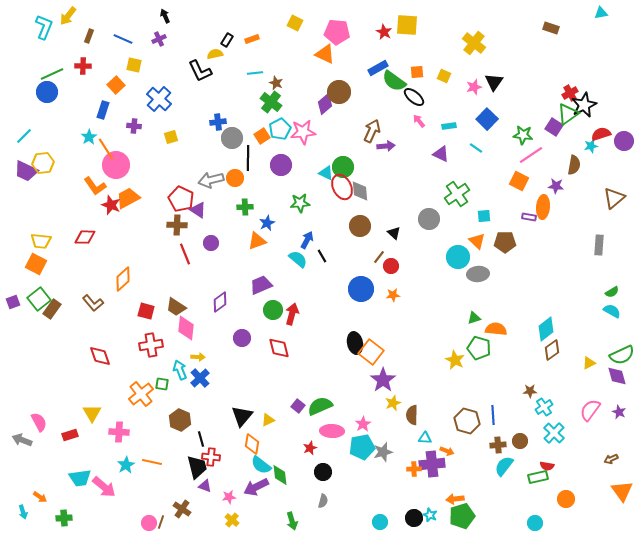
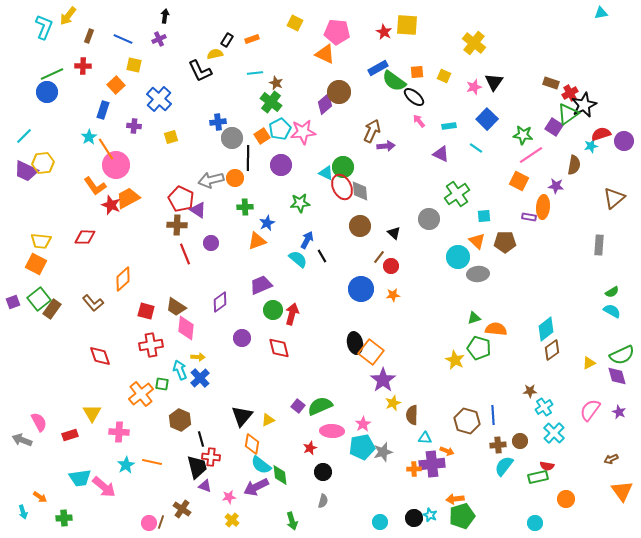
black arrow at (165, 16): rotated 32 degrees clockwise
brown rectangle at (551, 28): moved 55 px down
